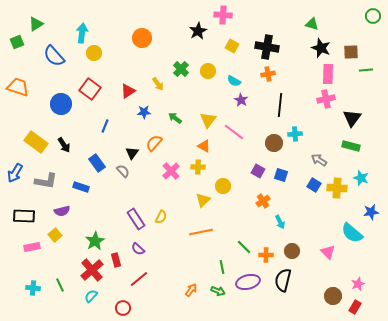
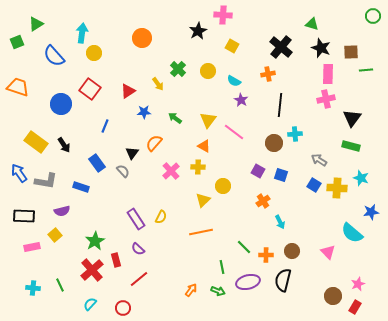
black cross at (267, 47): moved 14 px right; rotated 30 degrees clockwise
green cross at (181, 69): moved 3 px left
blue arrow at (15, 173): moved 4 px right; rotated 114 degrees clockwise
cyan semicircle at (91, 296): moved 1 px left, 8 px down
